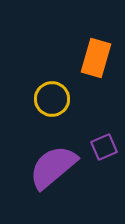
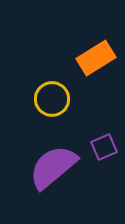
orange rectangle: rotated 42 degrees clockwise
